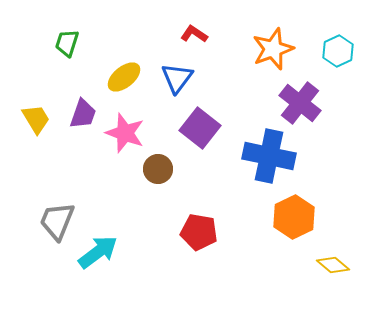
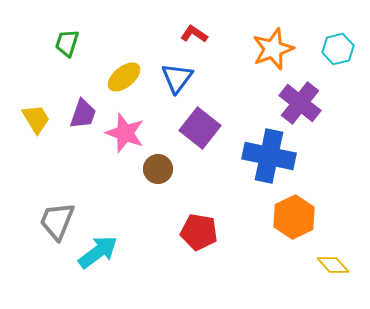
cyan hexagon: moved 2 px up; rotated 12 degrees clockwise
yellow diamond: rotated 8 degrees clockwise
